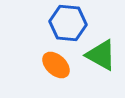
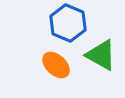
blue hexagon: rotated 18 degrees clockwise
